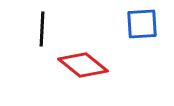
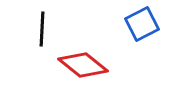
blue square: rotated 24 degrees counterclockwise
